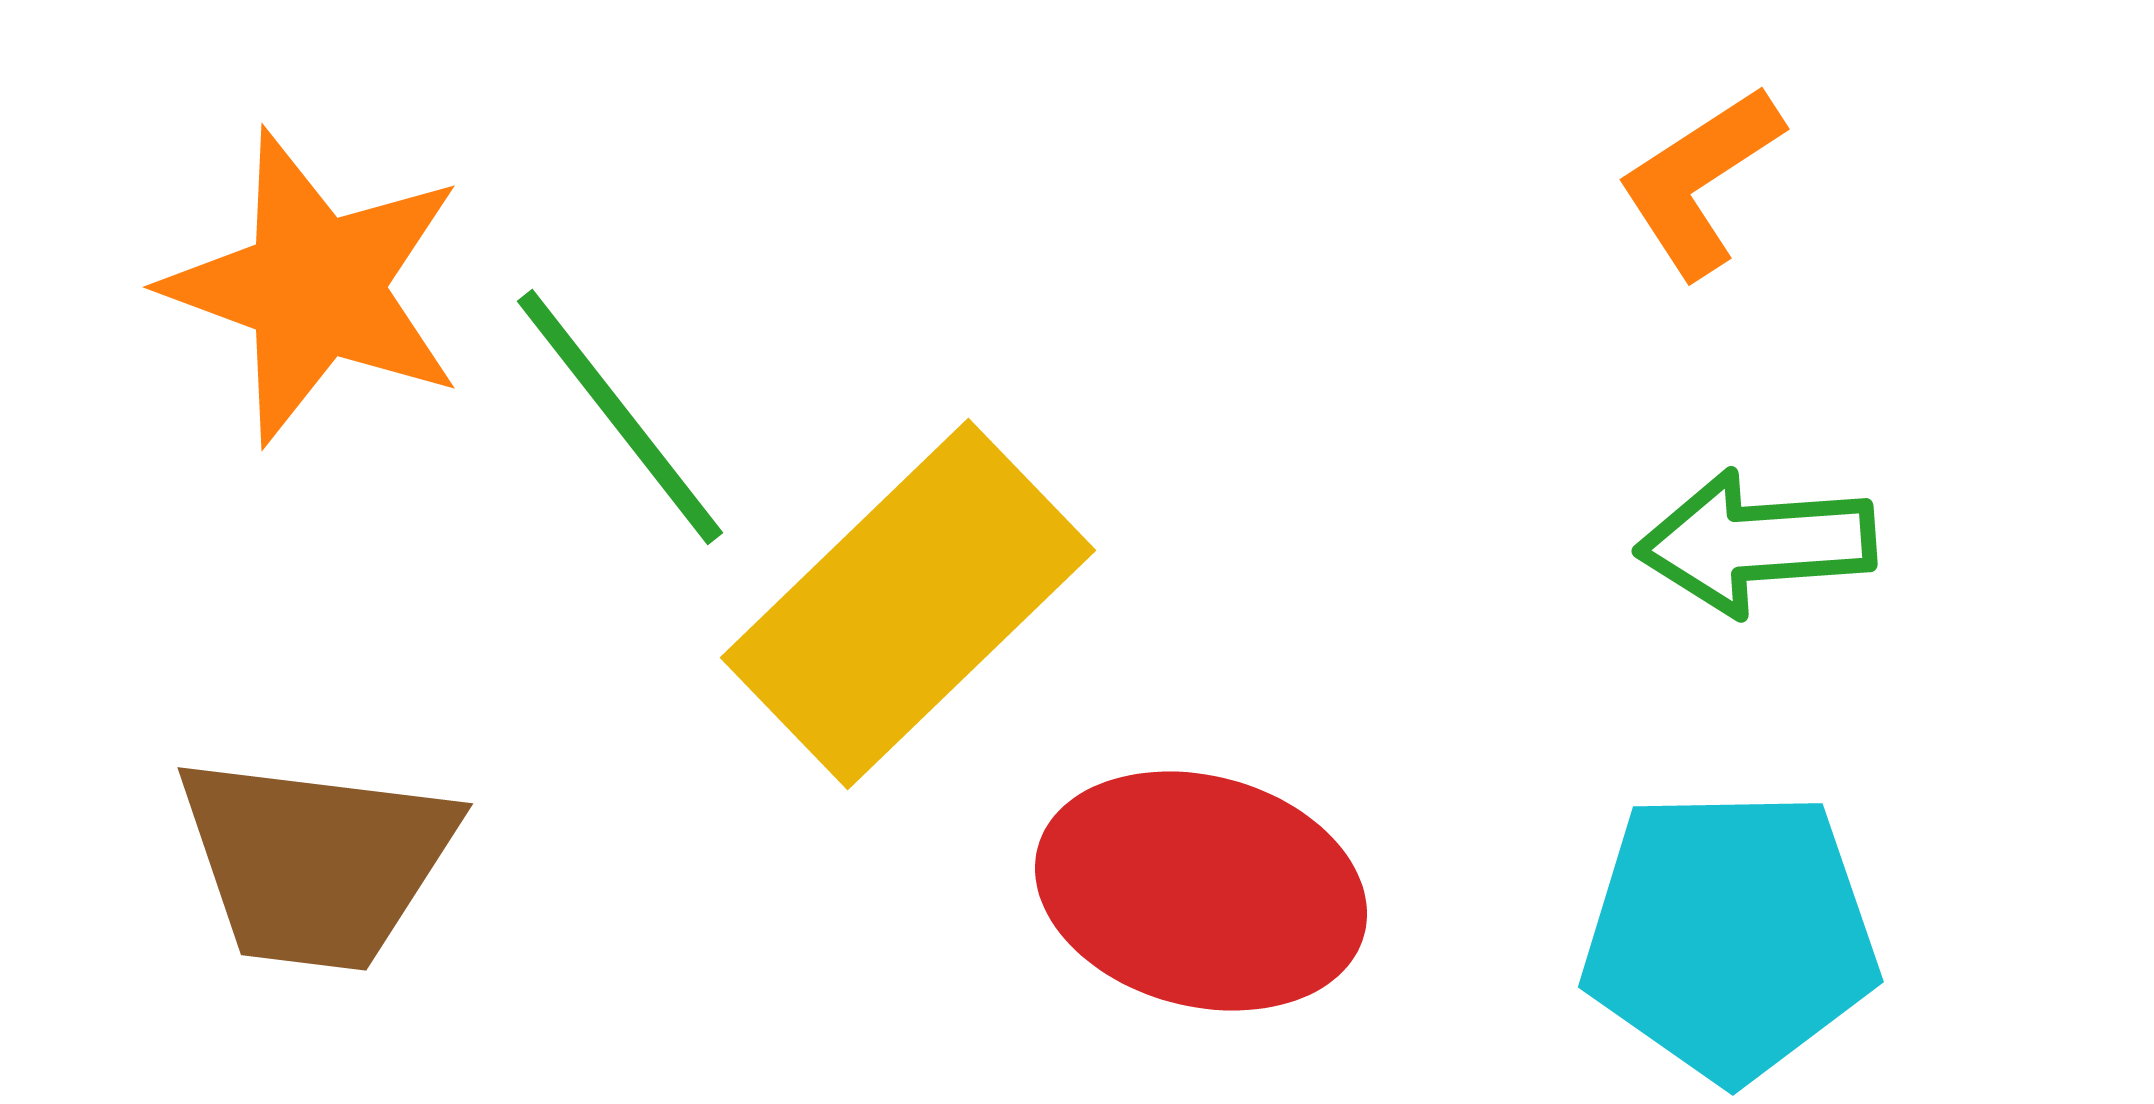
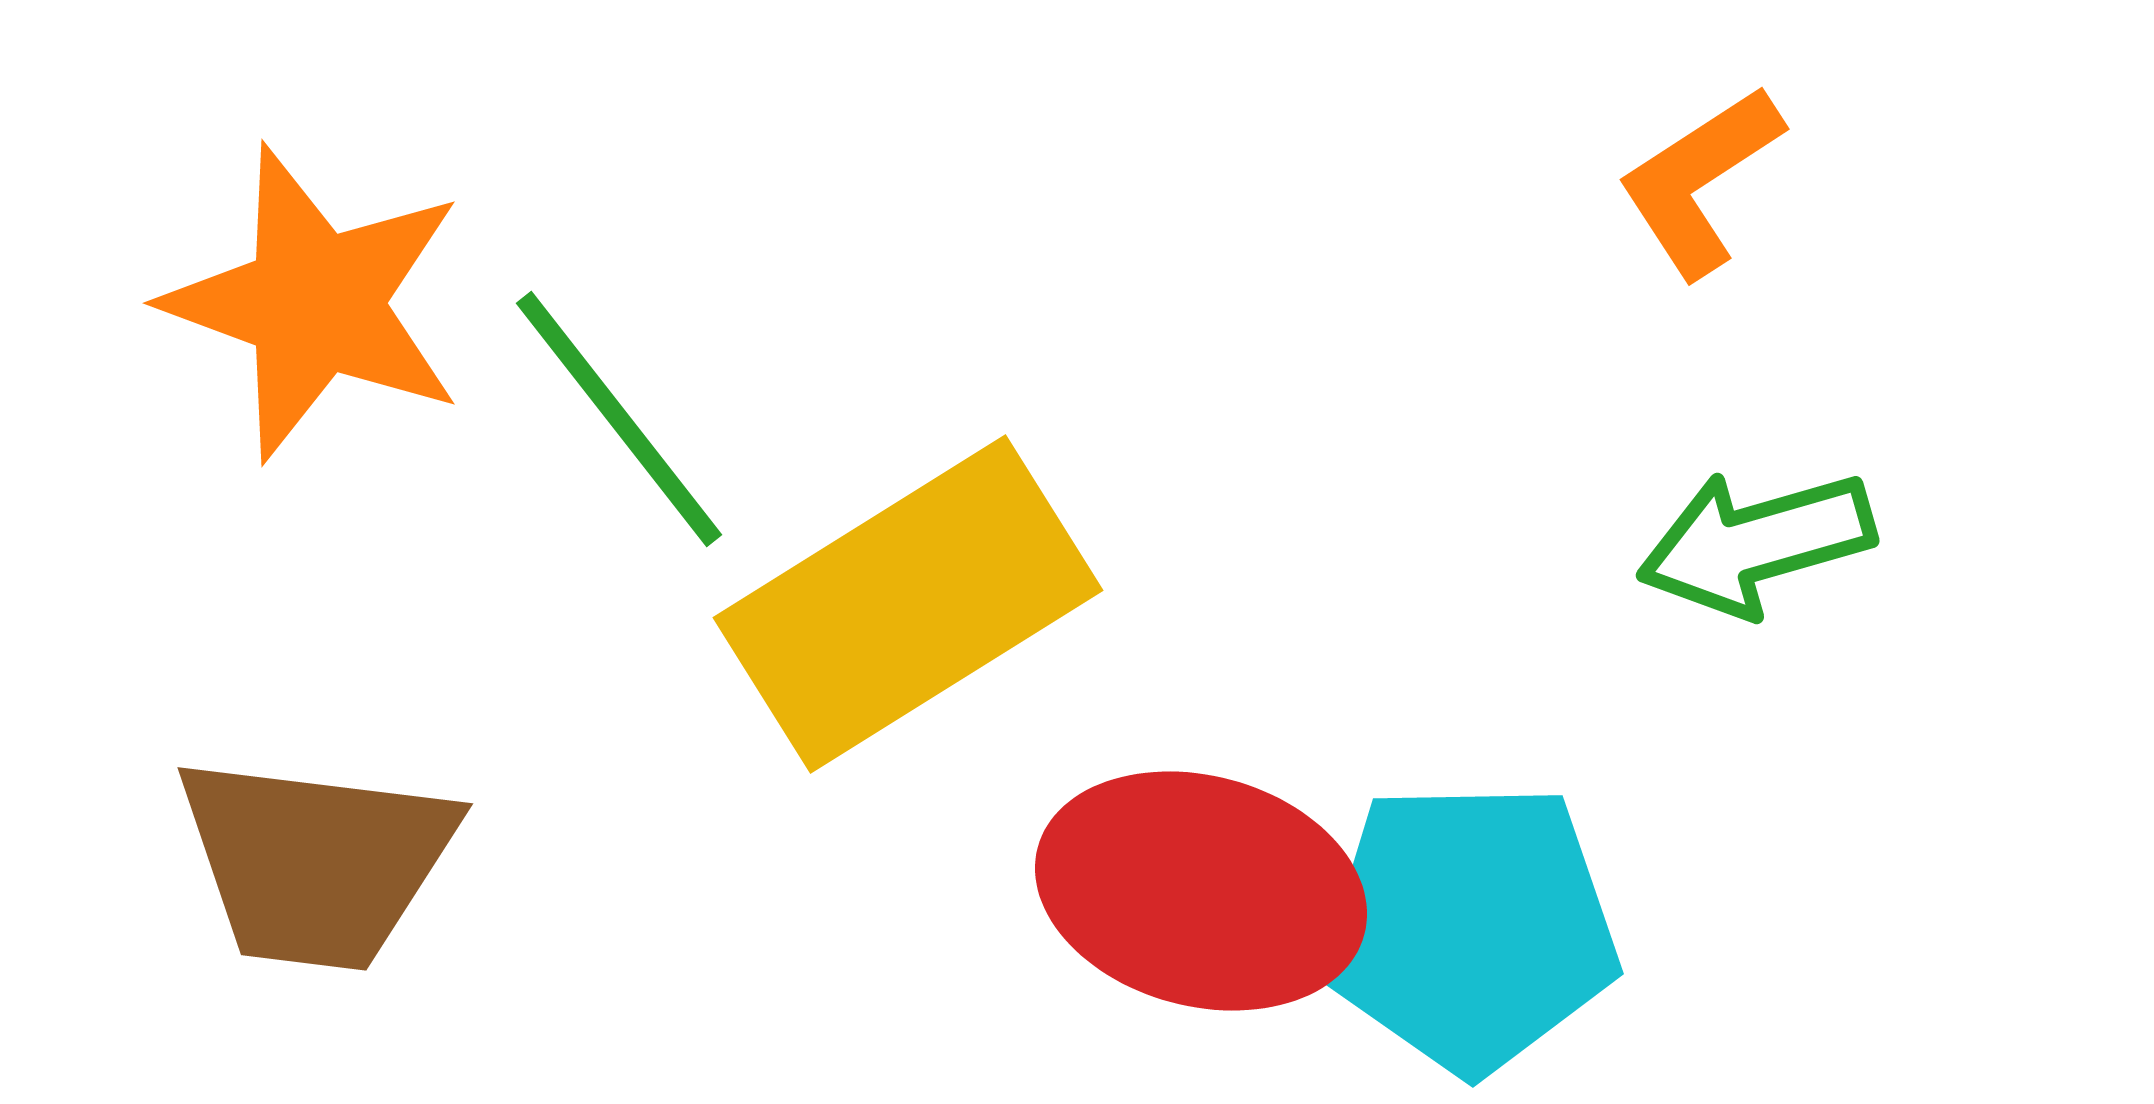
orange star: moved 16 px down
green line: moved 1 px left, 2 px down
green arrow: rotated 12 degrees counterclockwise
yellow rectangle: rotated 12 degrees clockwise
cyan pentagon: moved 260 px left, 8 px up
